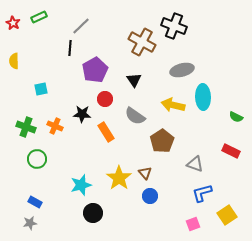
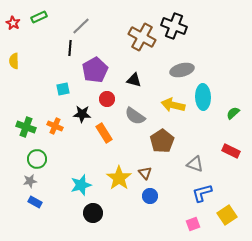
brown cross: moved 5 px up
black triangle: rotated 42 degrees counterclockwise
cyan square: moved 22 px right
red circle: moved 2 px right
green semicircle: moved 3 px left, 4 px up; rotated 112 degrees clockwise
orange rectangle: moved 2 px left, 1 px down
gray star: moved 42 px up
